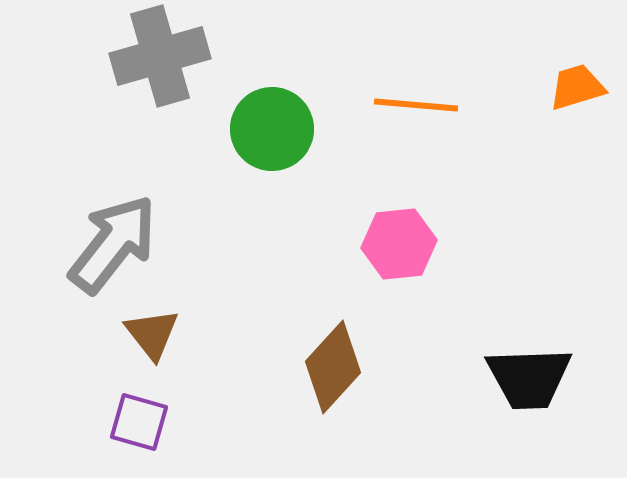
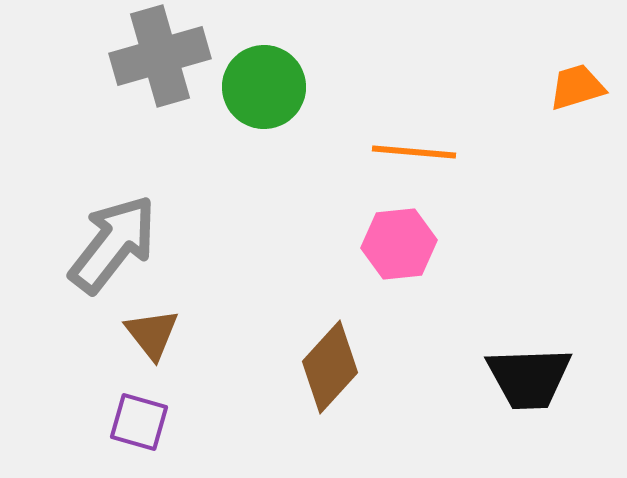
orange line: moved 2 px left, 47 px down
green circle: moved 8 px left, 42 px up
brown diamond: moved 3 px left
